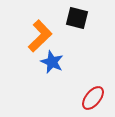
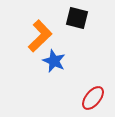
blue star: moved 2 px right, 1 px up
